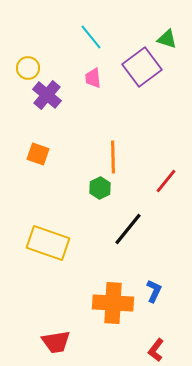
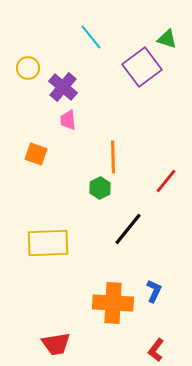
pink trapezoid: moved 25 px left, 42 px down
purple cross: moved 16 px right, 8 px up
orange square: moved 2 px left
yellow rectangle: rotated 21 degrees counterclockwise
red trapezoid: moved 2 px down
